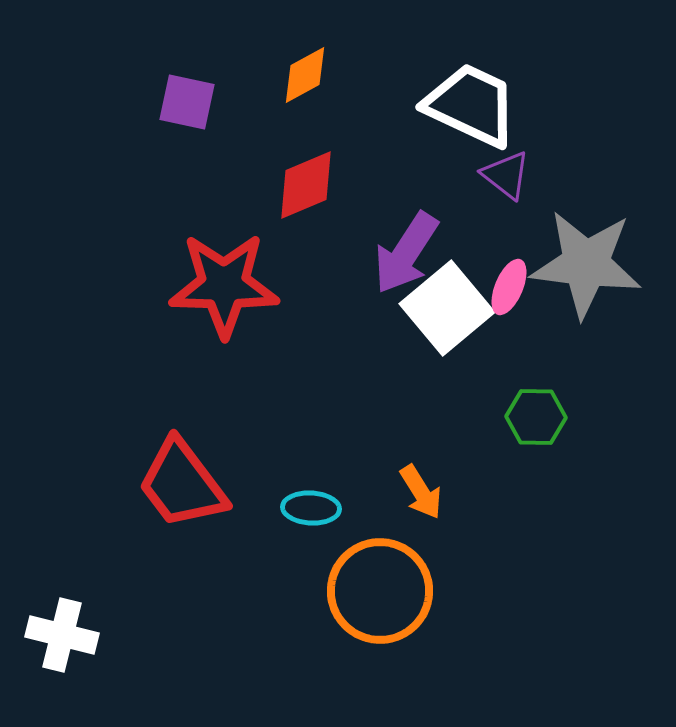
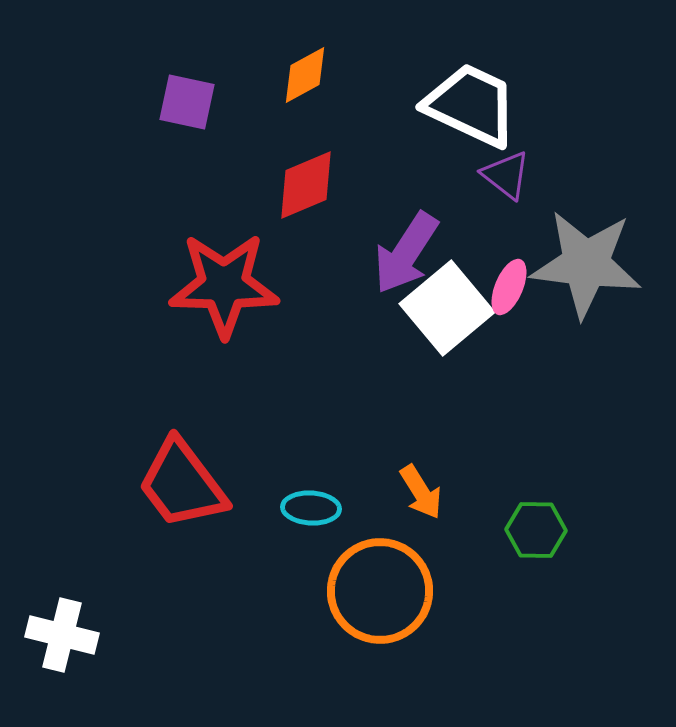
green hexagon: moved 113 px down
